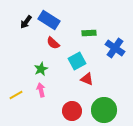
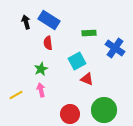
black arrow: rotated 128 degrees clockwise
red semicircle: moved 5 px left; rotated 40 degrees clockwise
red circle: moved 2 px left, 3 px down
